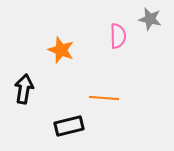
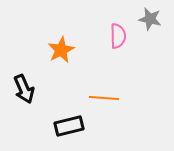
orange star: rotated 24 degrees clockwise
black arrow: rotated 148 degrees clockwise
